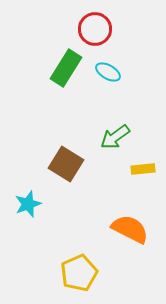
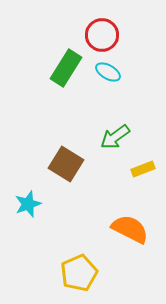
red circle: moved 7 px right, 6 px down
yellow rectangle: rotated 15 degrees counterclockwise
